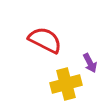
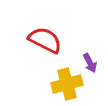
yellow cross: moved 1 px right
